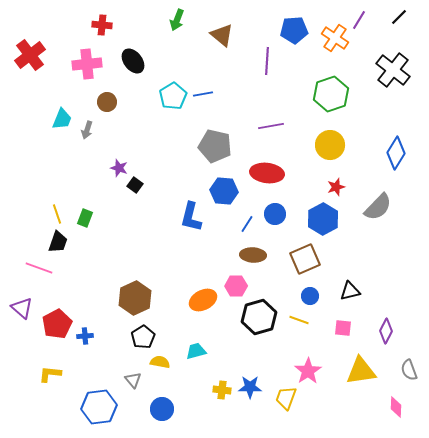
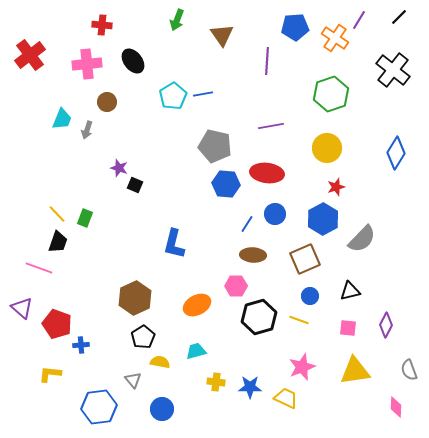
blue pentagon at (294, 30): moved 1 px right, 3 px up
brown triangle at (222, 35): rotated 15 degrees clockwise
yellow circle at (330, 145): moved 3 px left, 3 px down
black square at (135, 185): rotated 14 degrees counterclockwise
blue hexagon at (224, 191): moved 2 px right, 7 px up
gray semicircle at (378, 207): moved 16 px left, 32 px down
yellow line at (57, 214): rotated 24 degrees counterclockwise
blue L-shape at (191, 217): moved 17 px left, 27 px down
orange ellipse at (203, 300): moved 6 px left, 5 px down
red pentagon at (57, 324): rotated 24 degrees counterclockwise
pink square at (343, 328): moved 5 px right
purple diamond at (386, 331): moved 6 px up
blue cross at (85, 336): moved 4 px left, 9 px down
pink star at (308, 371): moved 6 px left, 4 px up; rotated 12 degrees clockwise
yellow triangle at (361, 371): moved 6 px left
yellow cross at (222, 390): moved 6 px left, 8 px up
yellow trapezoid at (286, 398): rotated 95 degrees clockwise
